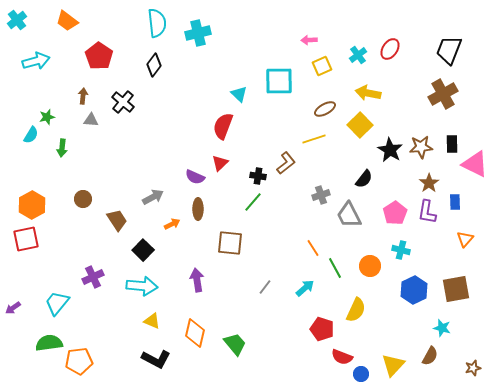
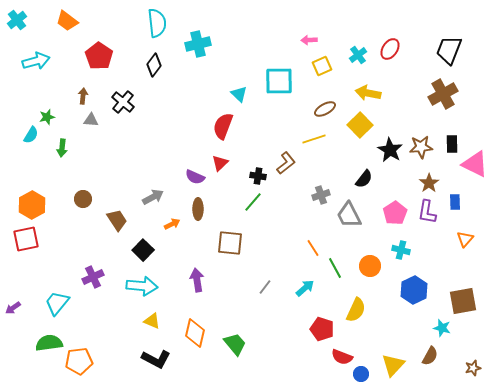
cyan cross at (198, 33): moved 11 px down
brown square at (456, 289): moved 7 px right, 12 px down
